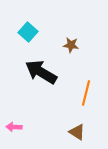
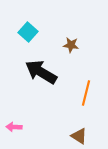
brown triangle: moved 2 px right, 4 px down
